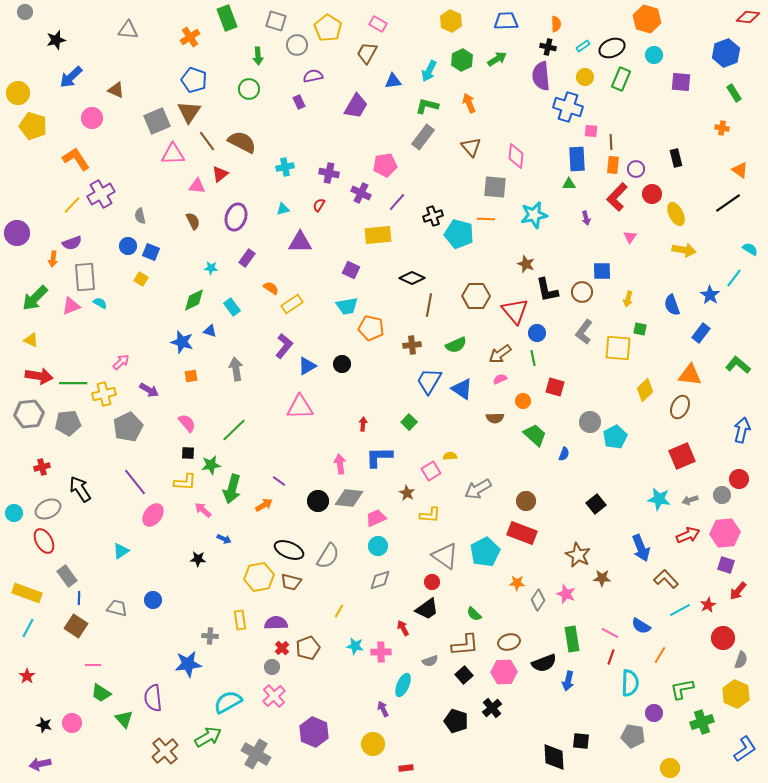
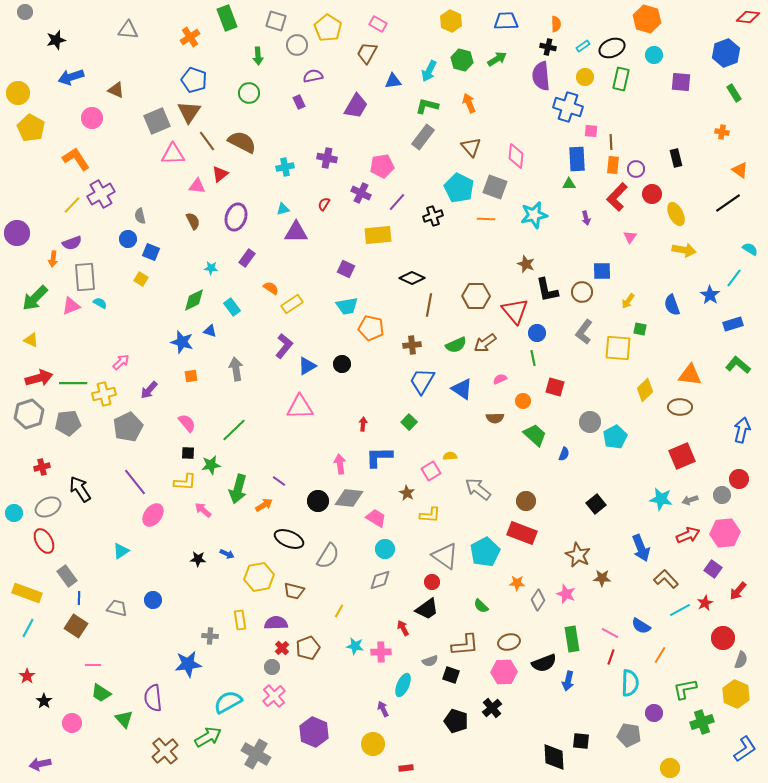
green hexagon at (462, 60): rotated 20 degrees counterclockwise
blue arrow at (71, 77): rotated 25 degrees clockwise
green rectangle at (621, 79): rotated 10 degrees counterclockwise
green circle at (249, 89): moved 4 px down
yellow pentagon at (33, 126): moved 2 px left, 2 px down; rotated 12 degrees clockwise
orange cross at (722, 128): moved 4 px down
pink pentagon at (385, 165): moved 3 px left, 1 px down
purple cross at (329, 173): moved 2 px left, 15 px up
gray square at (495, 187): rotated 15 degrees clockwise
red semicircle at (319, 205): moved 5 px right, 1 px up
cyan pentagon at (459, 234): moved 46 px up; rotated 12 degrees clockwise
purple triangle at (300, 242): moved 4 px left, 10 px up
blue circle at (128, 246): moved 7 px up
purple square at (351, 270): moved 5 px left, 1 px up
yellow arrow at (628, 299): moved 2 px down; rotated 21 degrees clockwise
blue rectangle at (701, 333): moved 32 px right, 9 px up; rotated 36 degrees clockwise
brown arrow at (500, 354): moved 15 px left, 11 px up
red arrow at (39, 376): moved 2 px down; rotated 24 degrees counterclockwise
blue trapezoid at (429, 381): moved 7 px left
purple arrow at (149, 390): rotated 102 degrees clockwise
brown ellipse at (680, 407): rotated 65 degrees clockwise
gray hexagon at (29, 414): rotated 12 degrees counterclockwise
green arrow at (232, 489): moved 6 px right
gray arrow at (478, 489): rotated 68 degrees clockwise
cyan star at (659, 499): moved 2 px right
gray ellipse at (48, 509): moved 2 px up
pink trapezoid at (376, 518): rotated 55 degrees clockwise
blue arrow at (224, 539): moved 3 px right, 15 px down
cyan circle at (378, 546): moved 7 px right, 3 px down
black ellipse at (289, 550): moved 11 px up
purple square at (726, 565): moved 13 px left, 4 px down; rotated 18 degrees clockwise
brown trapezoid at (291, 582): moved 3 px right, 9 px down
red star at (708, 605): moved 3 px left, 2 px up
green semicircle at (474, 614): moved 7 px right, 8 px up
black square at (464, 675): moved 13 px left; rotated 30 degrees counterclockwise
green L-shape at (682, 689): moved 3 px right
black star at (44, 725): moved 24 px up; rotated 21 degrees clockwise
gray pentagon at (633, 736): moved 4 px left, 1 px up
